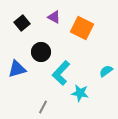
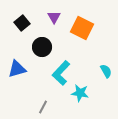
purple triangle: rotated 32 degrees clockwise
black circle: moved 1 px right, 5 px up
cyan semicircle: rotated 96 degrees clockwise
